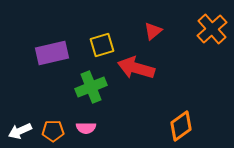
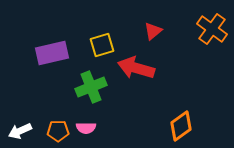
orange cross: rotated 12 degrees counterclockwise
orange pentagon: moved 5 px right
